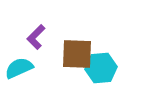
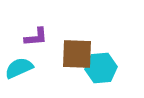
purple L-shape: rotated 140 degrees counterclockwise
